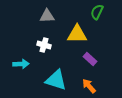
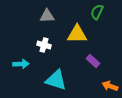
purple rectangle: moved 3 px right, 2 px down
orange arrow: moved 21 px right; rotated 28 degrees counterclockwise
